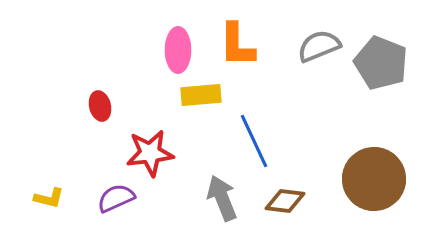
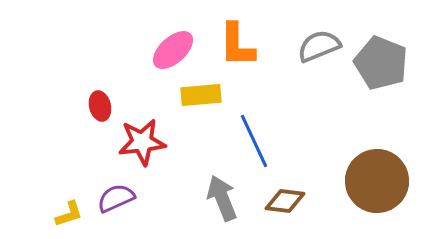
pink ellipse: moved 5 px left; rotated 48 degrees clockwise
red star: moved 8 px left, 11 px up
brown circle: moved 3 px right, 2 px down
yellow L-shape: moved 20 px right, 16 px down; rotated 32 degrees counterclockwise
